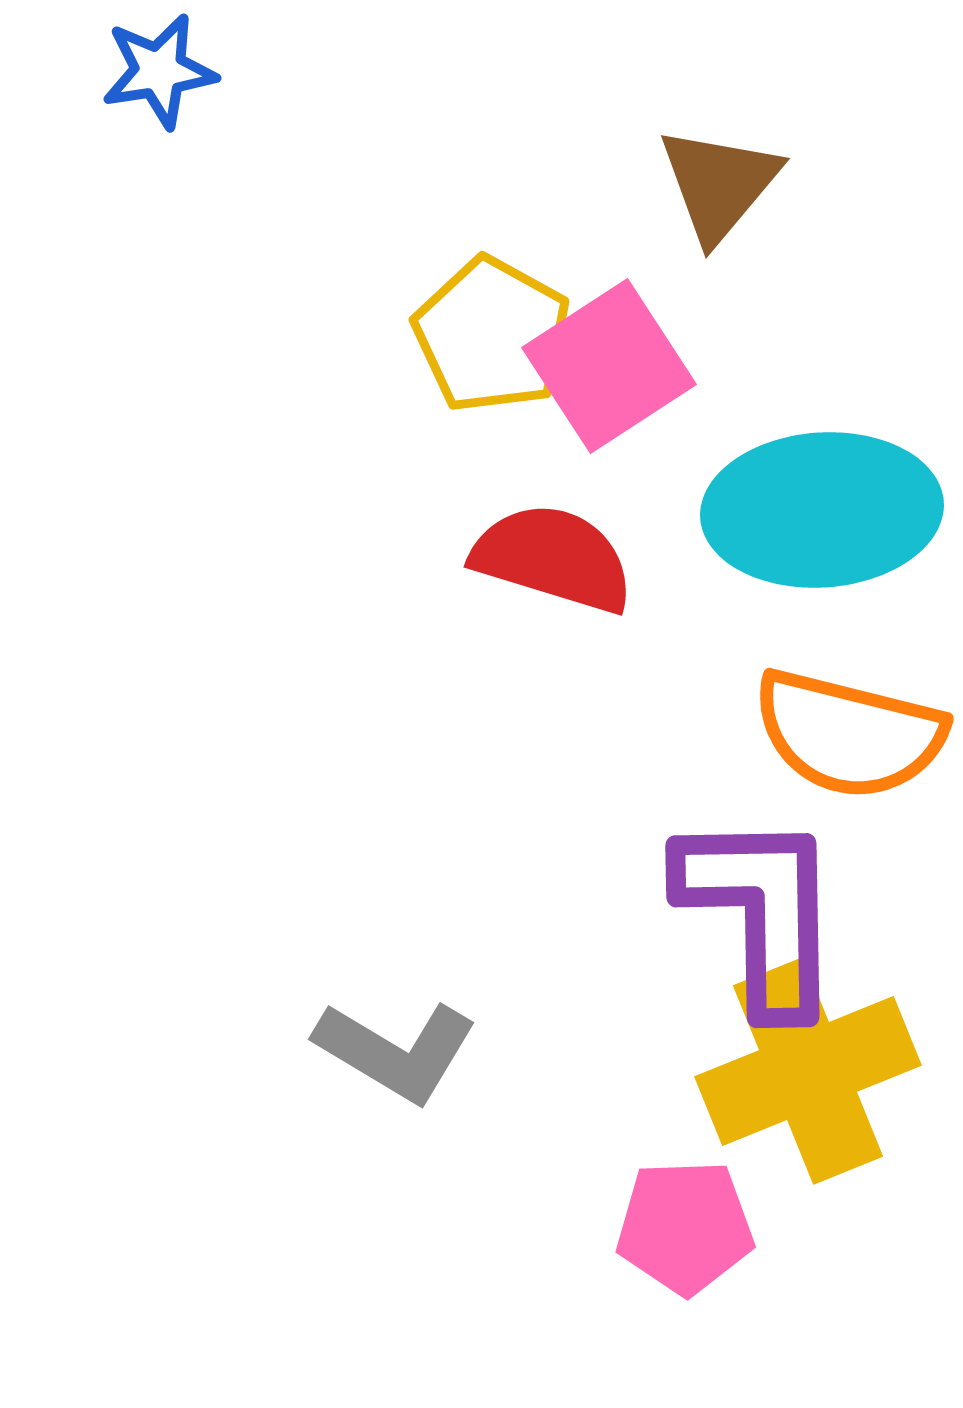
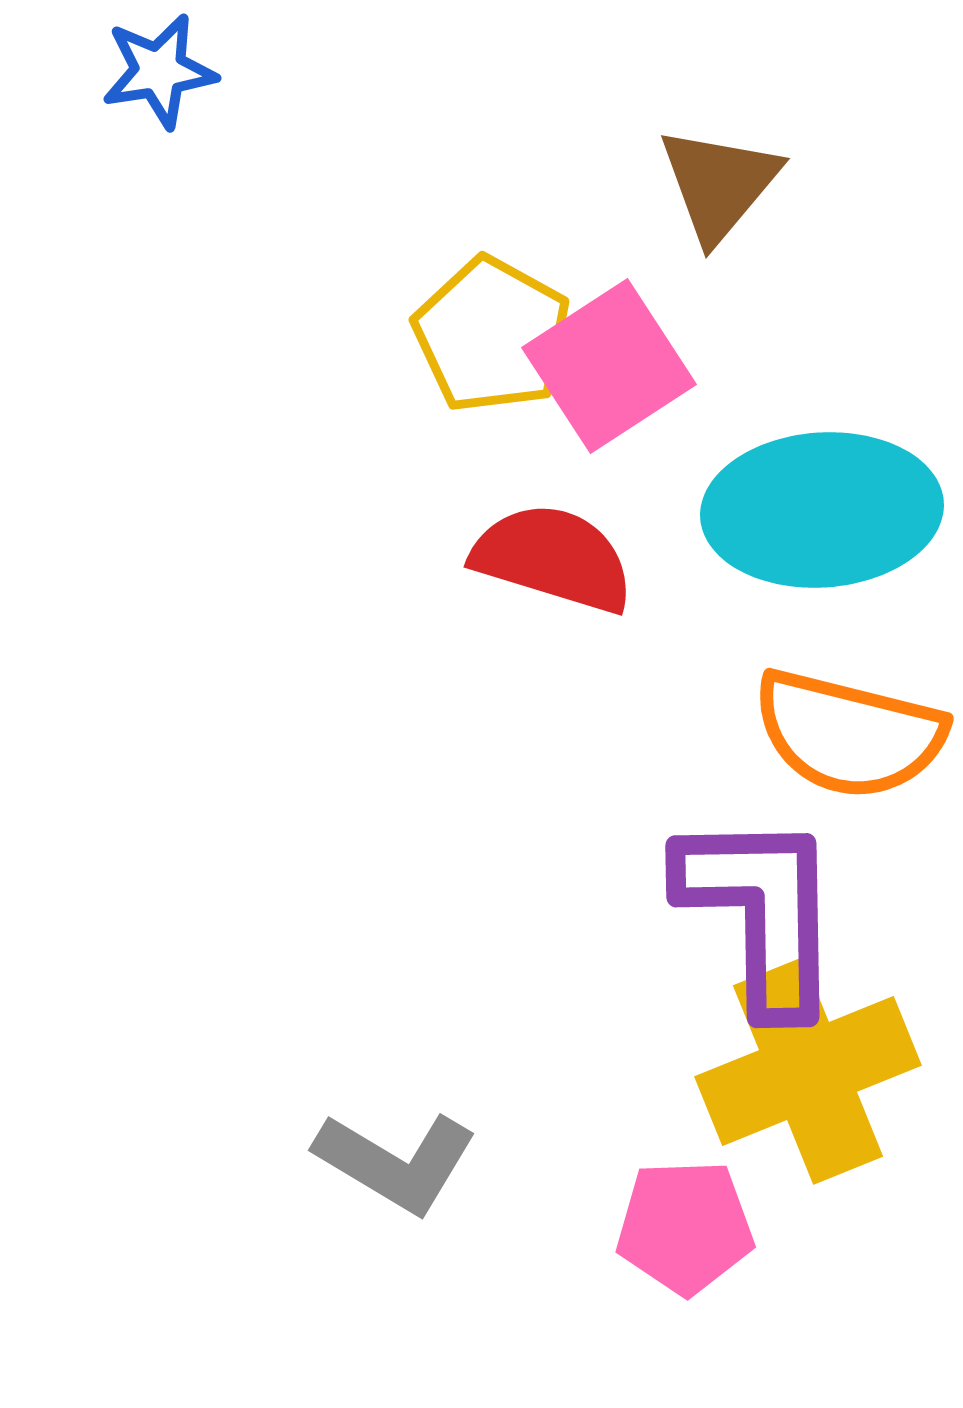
gray L-shape: moved 111 px down
